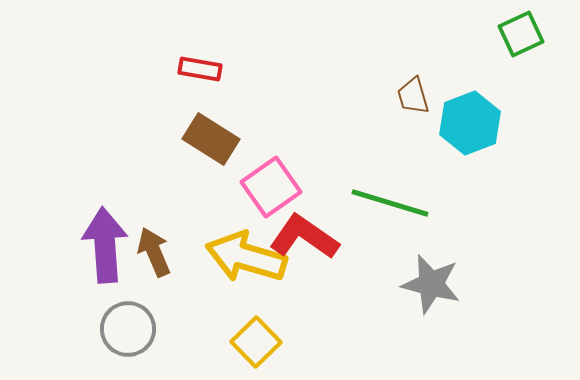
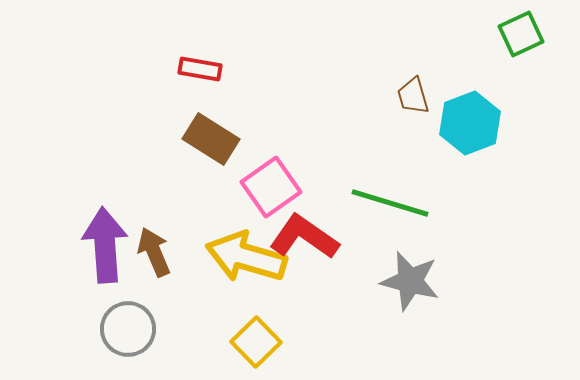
gray star: moved 21 px left, 3 px up
